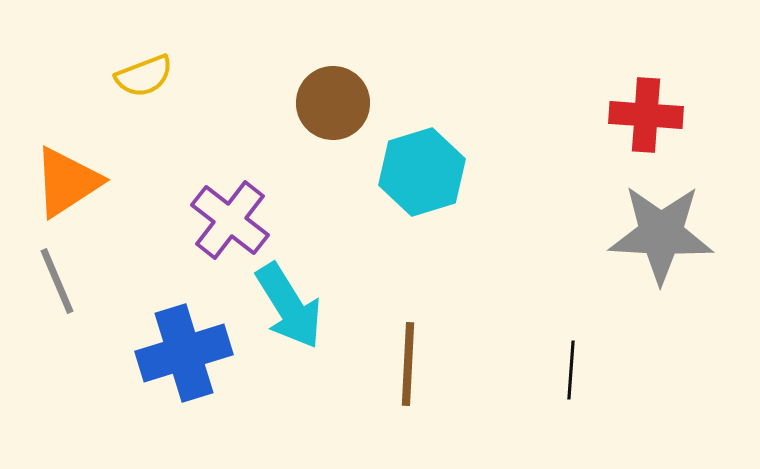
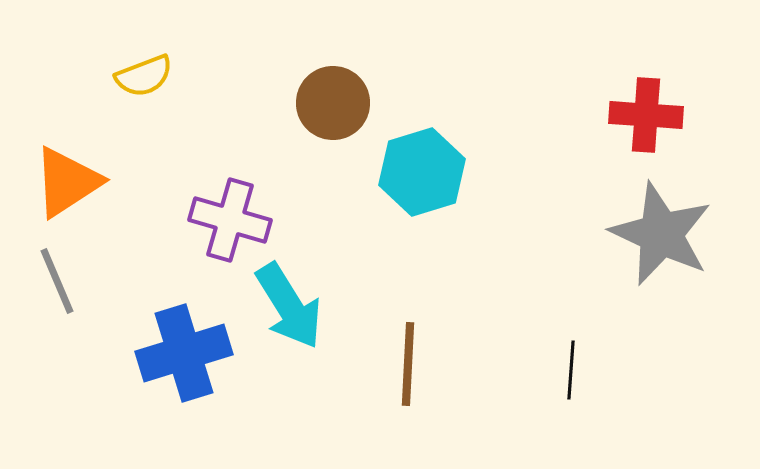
purple cross: rotated 22 degrees counterclockwise
gray star: rotated 22 degrees clockwise
